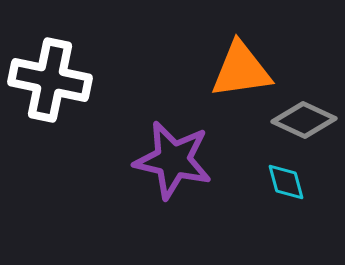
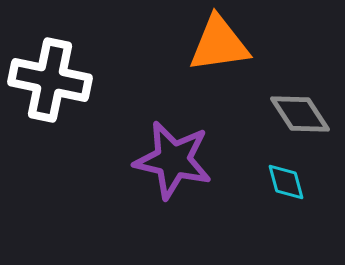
orange triangle: moved 22 px left, 26 px up
gray diamond: moved 4 px left, 6 px up; rotated 32 degrees clockwise
